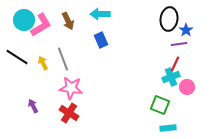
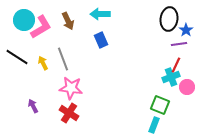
pink L-shape: moved 2 px down
red line: moved 1 px right, 1 px down
cyan rectangle: moved 14 px left, 3 px up; rotated 63 degrees counterclockwise
